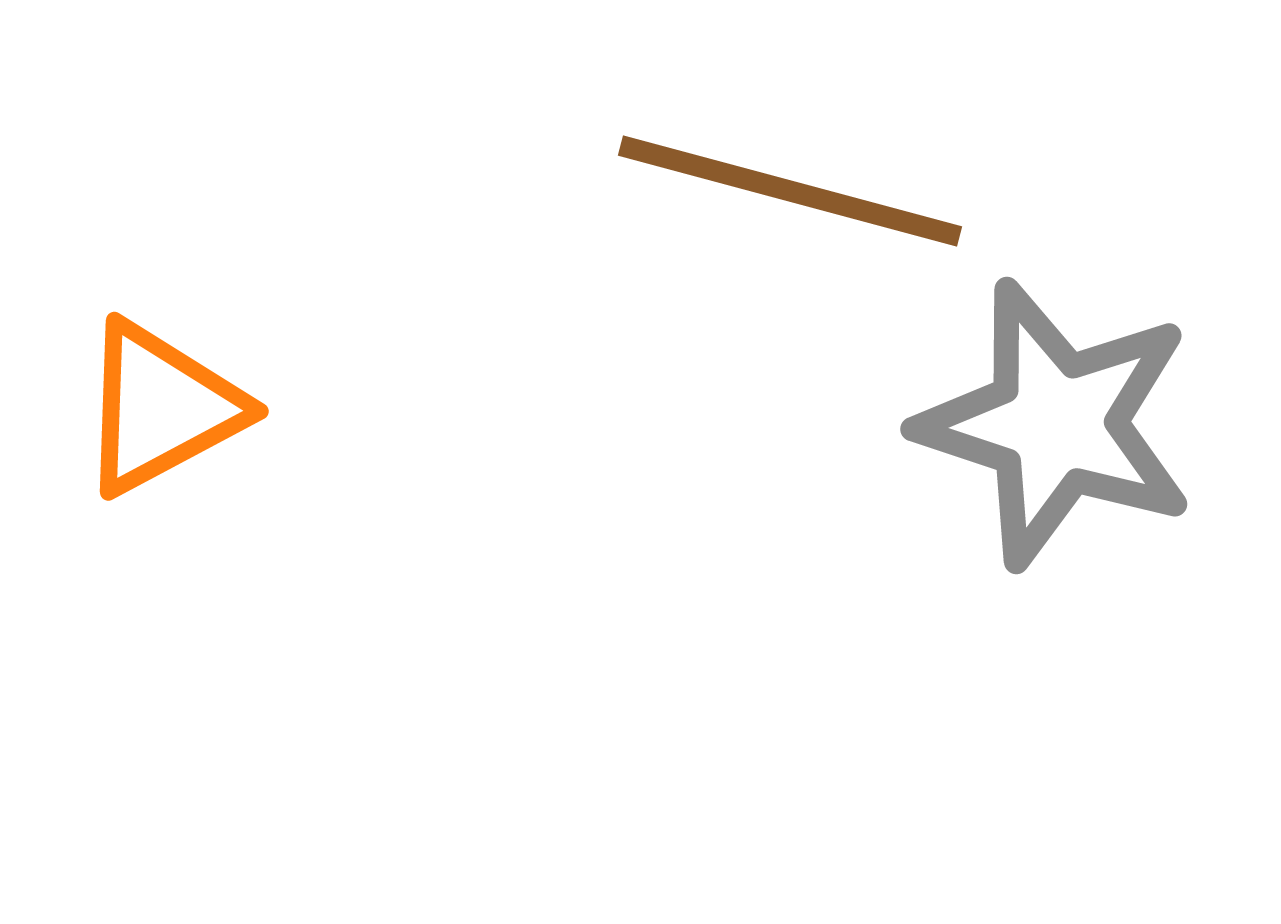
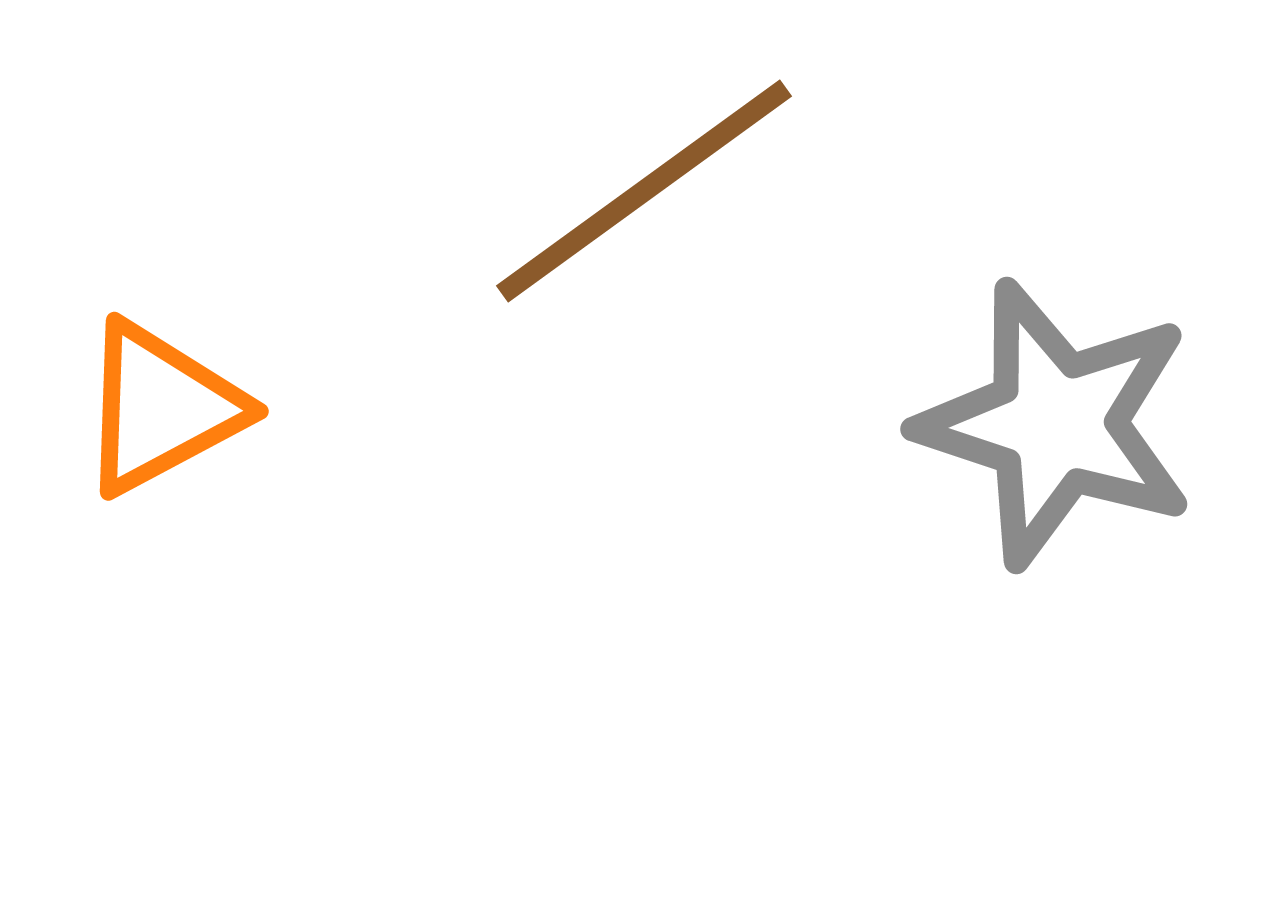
brown line: moved 146 px left; rotated 51 degrees counterclockwise
